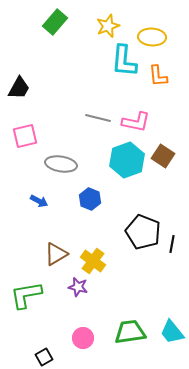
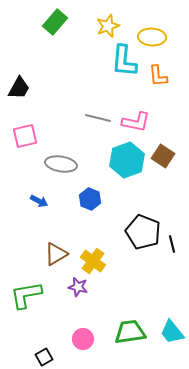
black line: rotated 24 degrees counterclockwise
pink circle: moved 1 px down
